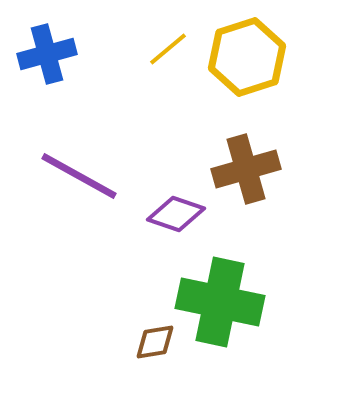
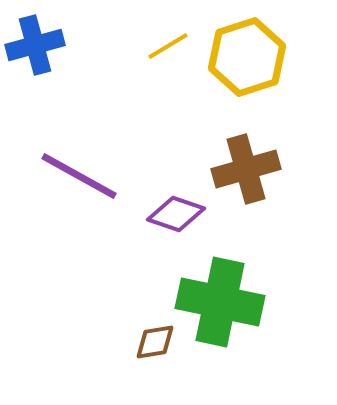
yellow line: moved 3 px up; rotated 9 degrees clockwise
blue cross: moved 12 px left, 9 px up
